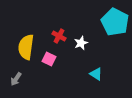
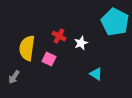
yellow semicircle: moved 1 px right, 1 px down
gray arrow: moved 2 px left, 2 px up
